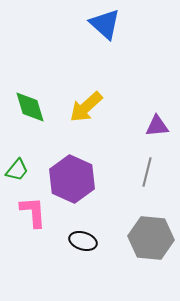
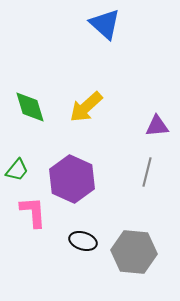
gray hexagon: moved 17 px left, 14 px down
